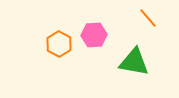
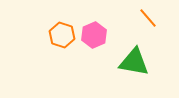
pink hexagon: rotated 20 degrees counterclockwise
orange hexagon: moved 3 px right, 9 px up; rotated 10 degrees counterclockwise
